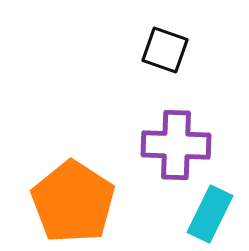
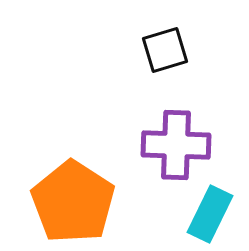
black square: rotated 36 degrees counterclockwise
